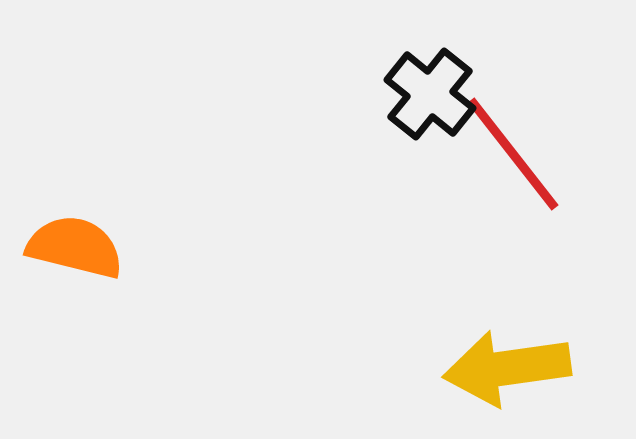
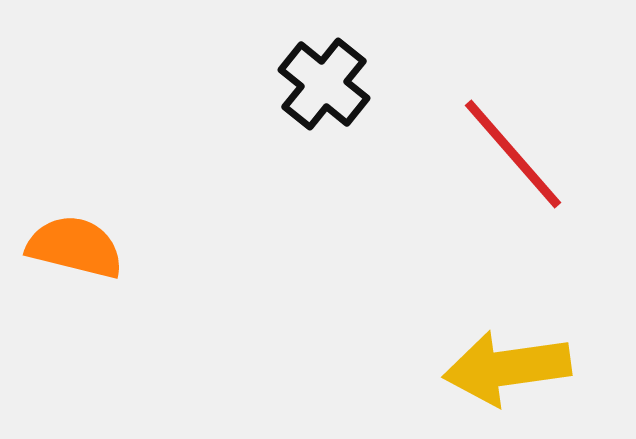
black cross: moved 106 px left, 10 px up
red line: rotated 3 degrees counterclockwise
